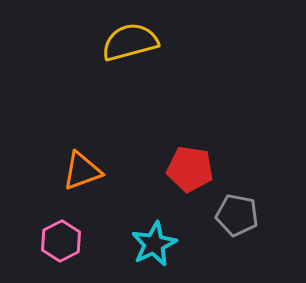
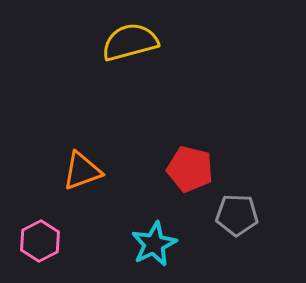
red pentagon: rotated 6 degrees clockwise
gray pentagon: rotated 9 degrees counterclockwise
pink hexagon: moved 21 px left
